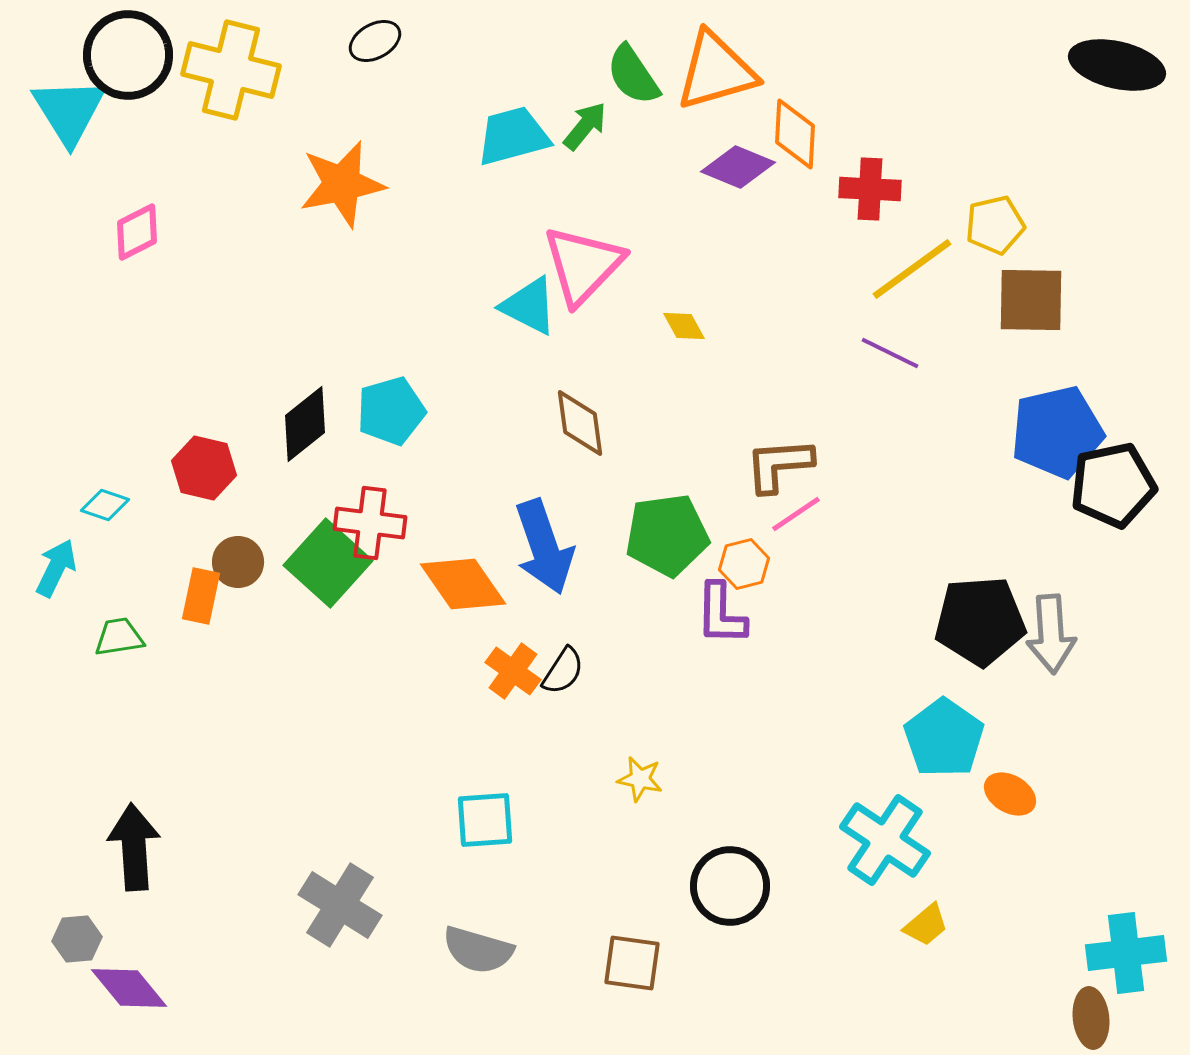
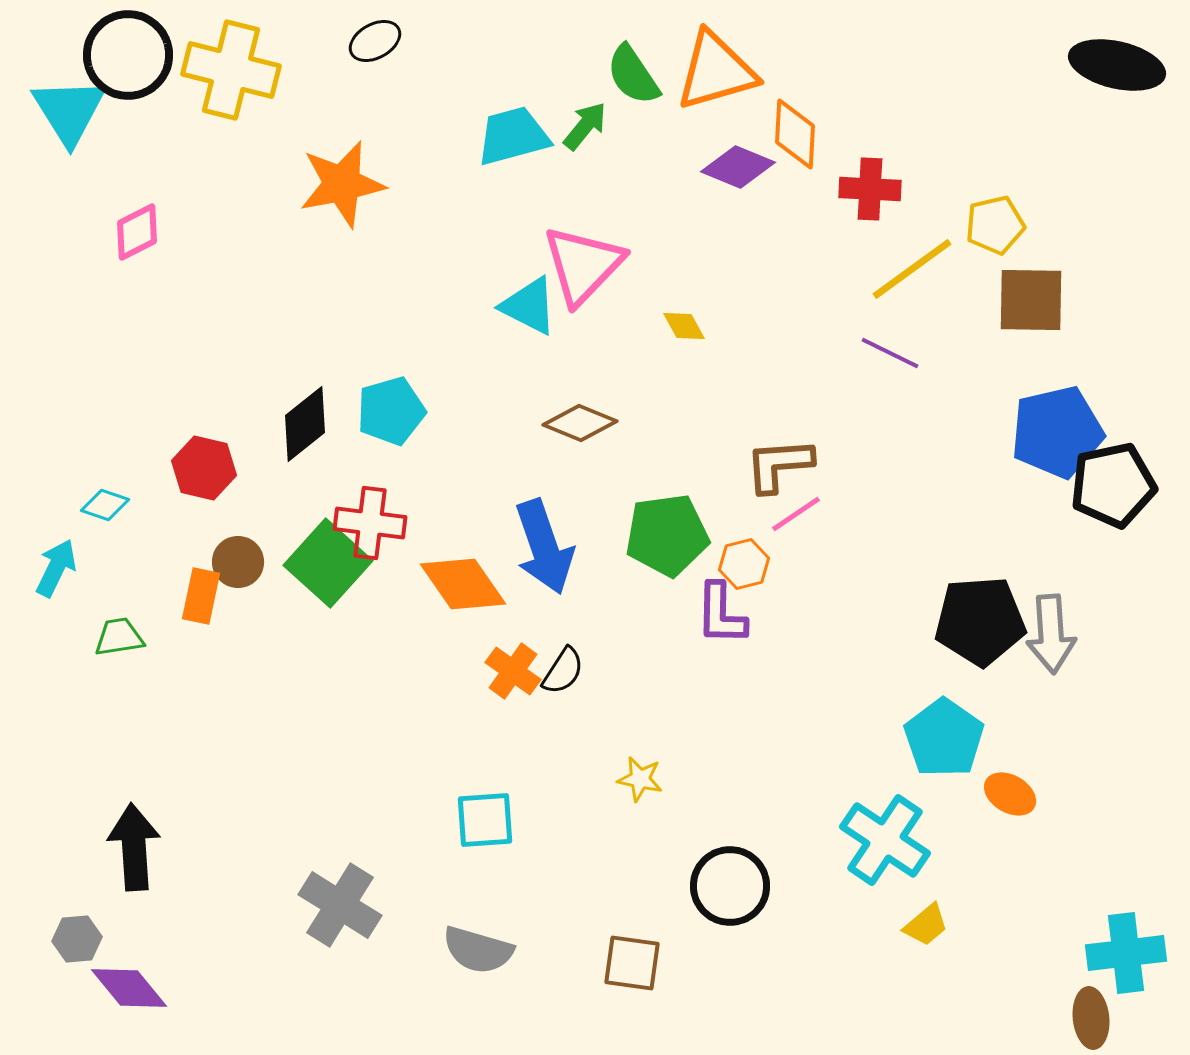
brown diamond at (580, 423): rotated 60 degrees counterclockwise
